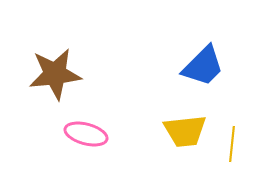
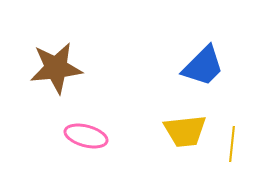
brown star: moved 1 px right, 6 px up
pink ellipse: moved 2 px down
